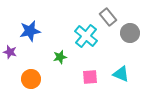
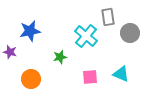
gray rectangle: rotated 30 degrees clockwise
